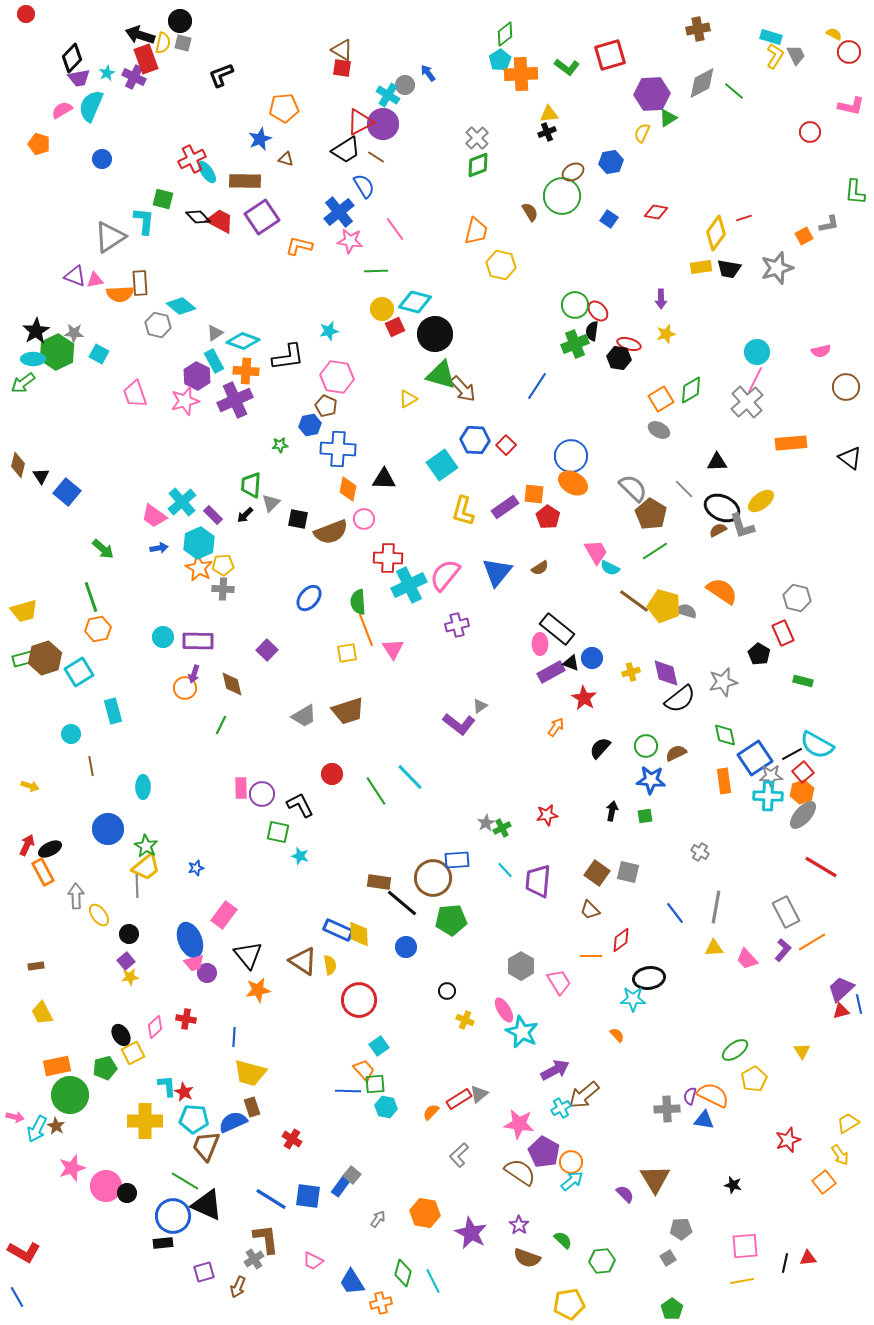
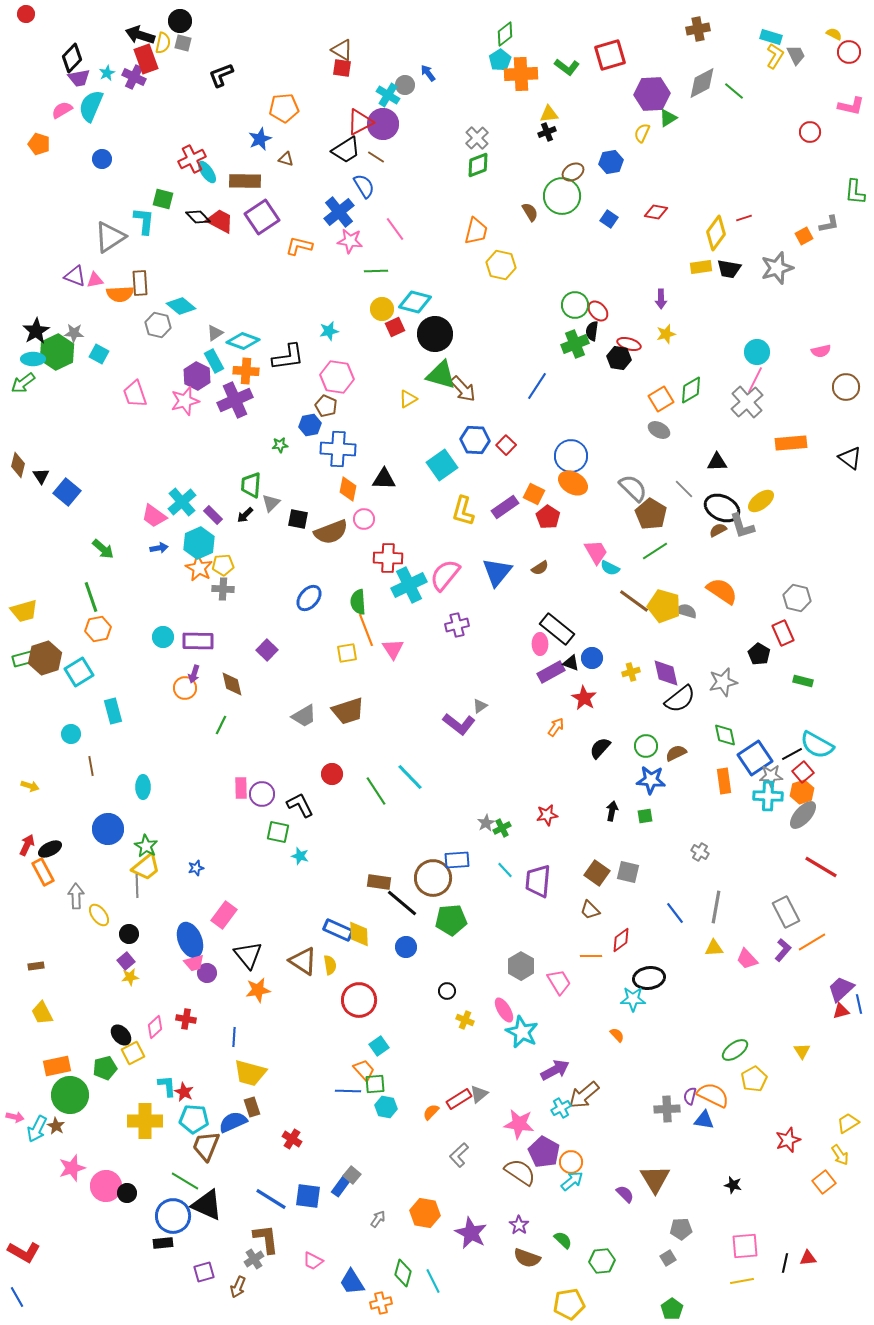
orange square at (534, 494): rotated 20 degrees clockwise
black ellipse at (121, 1035): rotated 10 degrees counterclockwise
